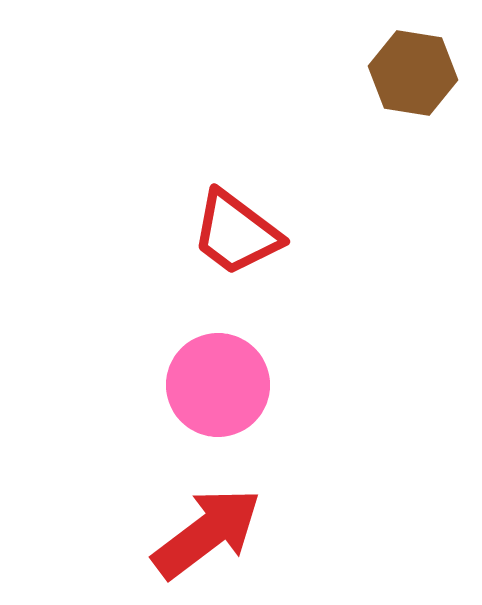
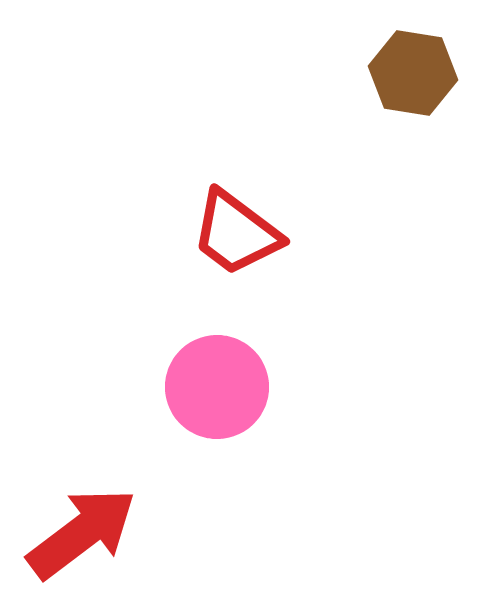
pink circle: moved 1 px left, 2 px down
red arrow: moved 125 px left
